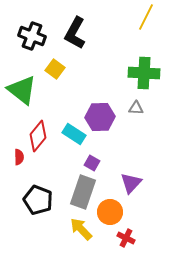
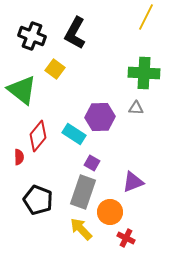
purple triangle: moved 2 px right, 1 px up; rotated 25 degrees clockwise
